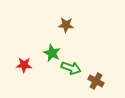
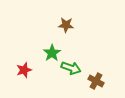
green star: rotated 12 degrees clockwise
red star: moved 5 px down; rotated 21 degrees counterclockwise
